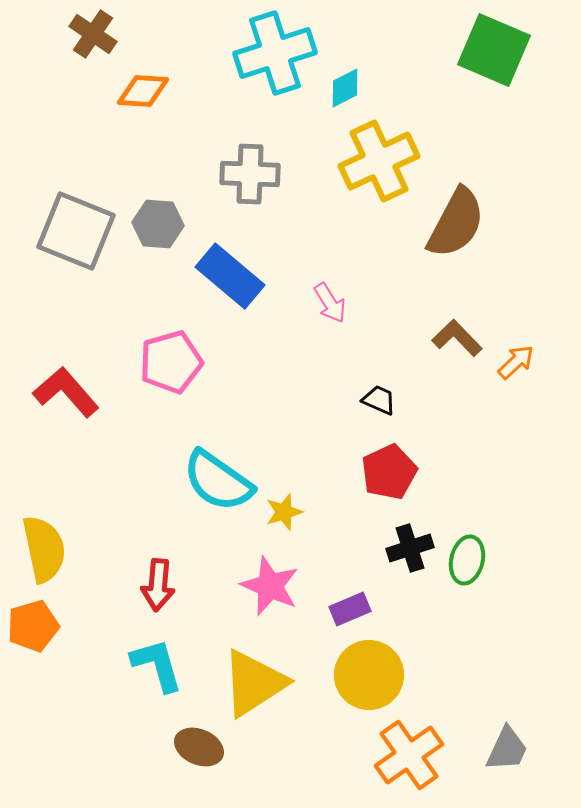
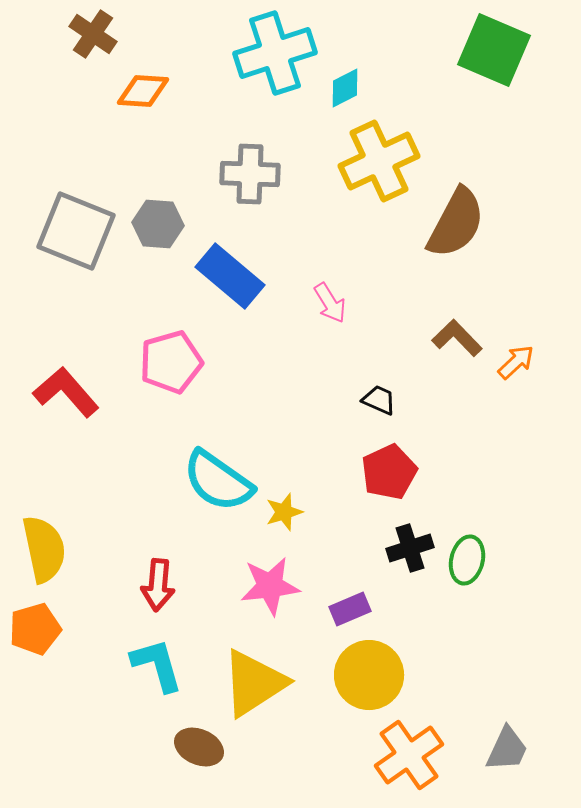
pink star: rotated 30 degrees counterclockwise
orange pentagon: moved 2 px right, 3 px down
